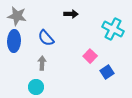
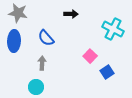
gray star: moved 1 px right, 3 px up
